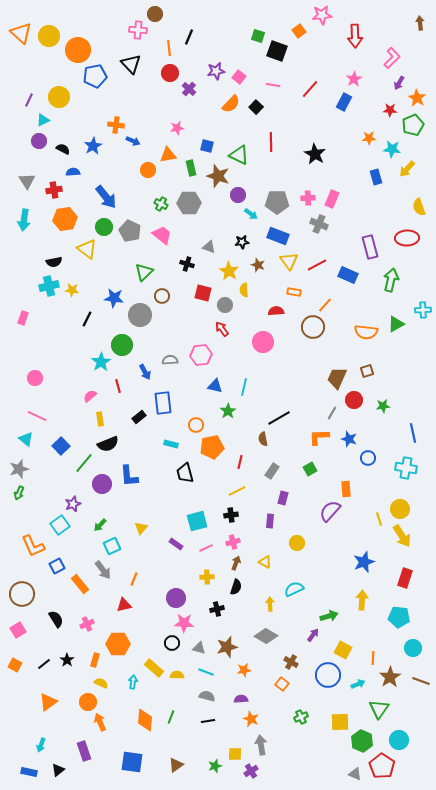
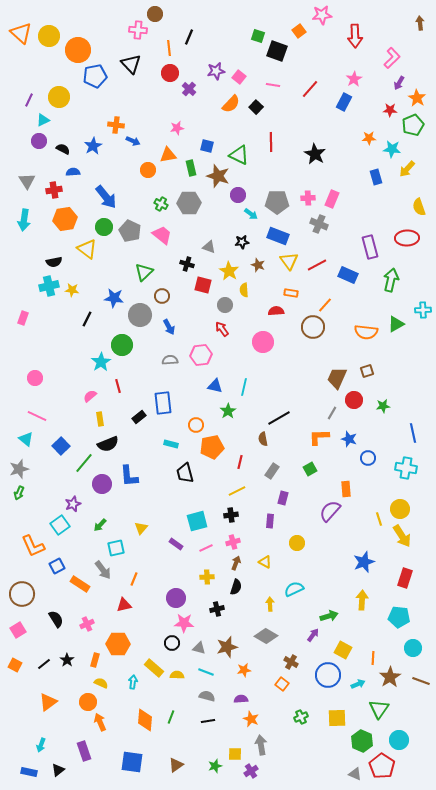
orange rectangle at (294, 292): moved 3 px left, 1 px down
red square at (203, 293): moved 8 px up
blue arrow at (145, 372): moved 24 px right, 45 px up
cyan square at (112, 546): moved 4 px right, 2 px down; rotated 12 degrees clockwise
orange rectangle at (80, 584): rotated 18 degrees counterclockwise
yellow square at (340, 722): moved 3 px left, 4 px up
